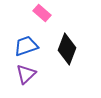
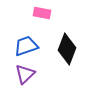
pink rectangle: rotated 30 degrees counterclockwise
purple triangle: moved 1 px left
